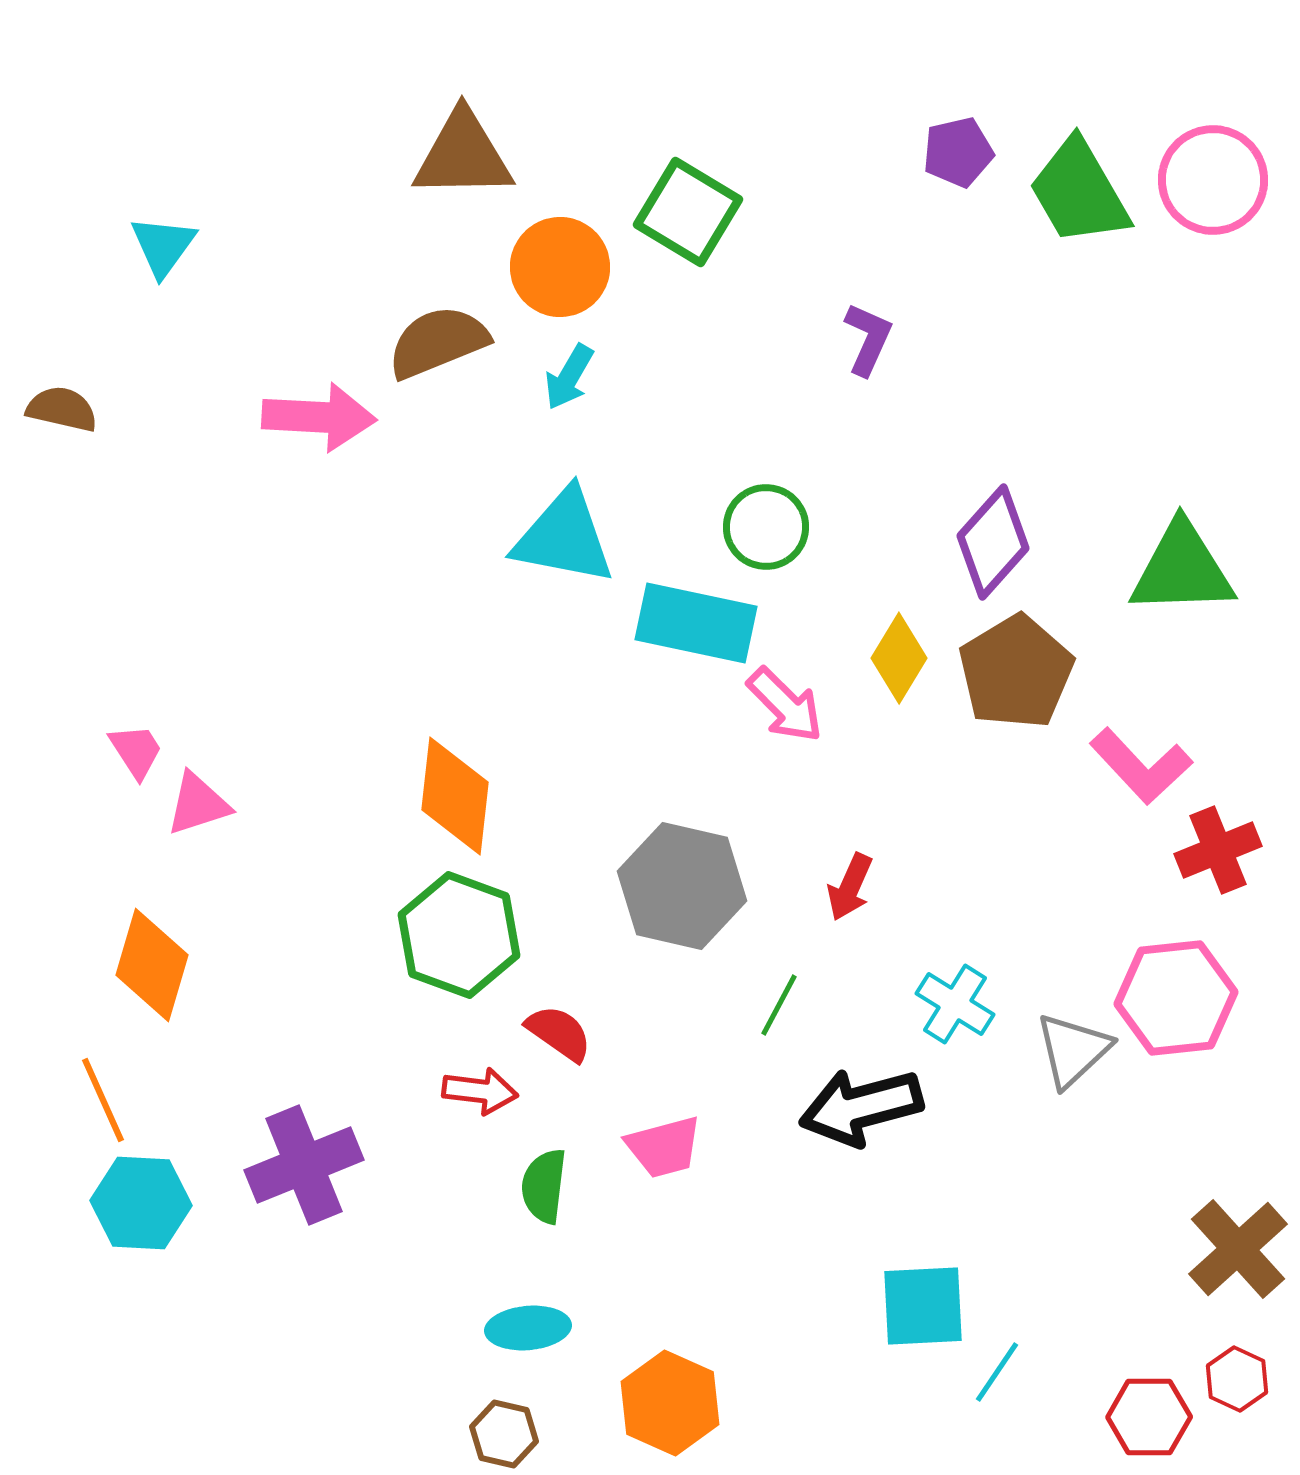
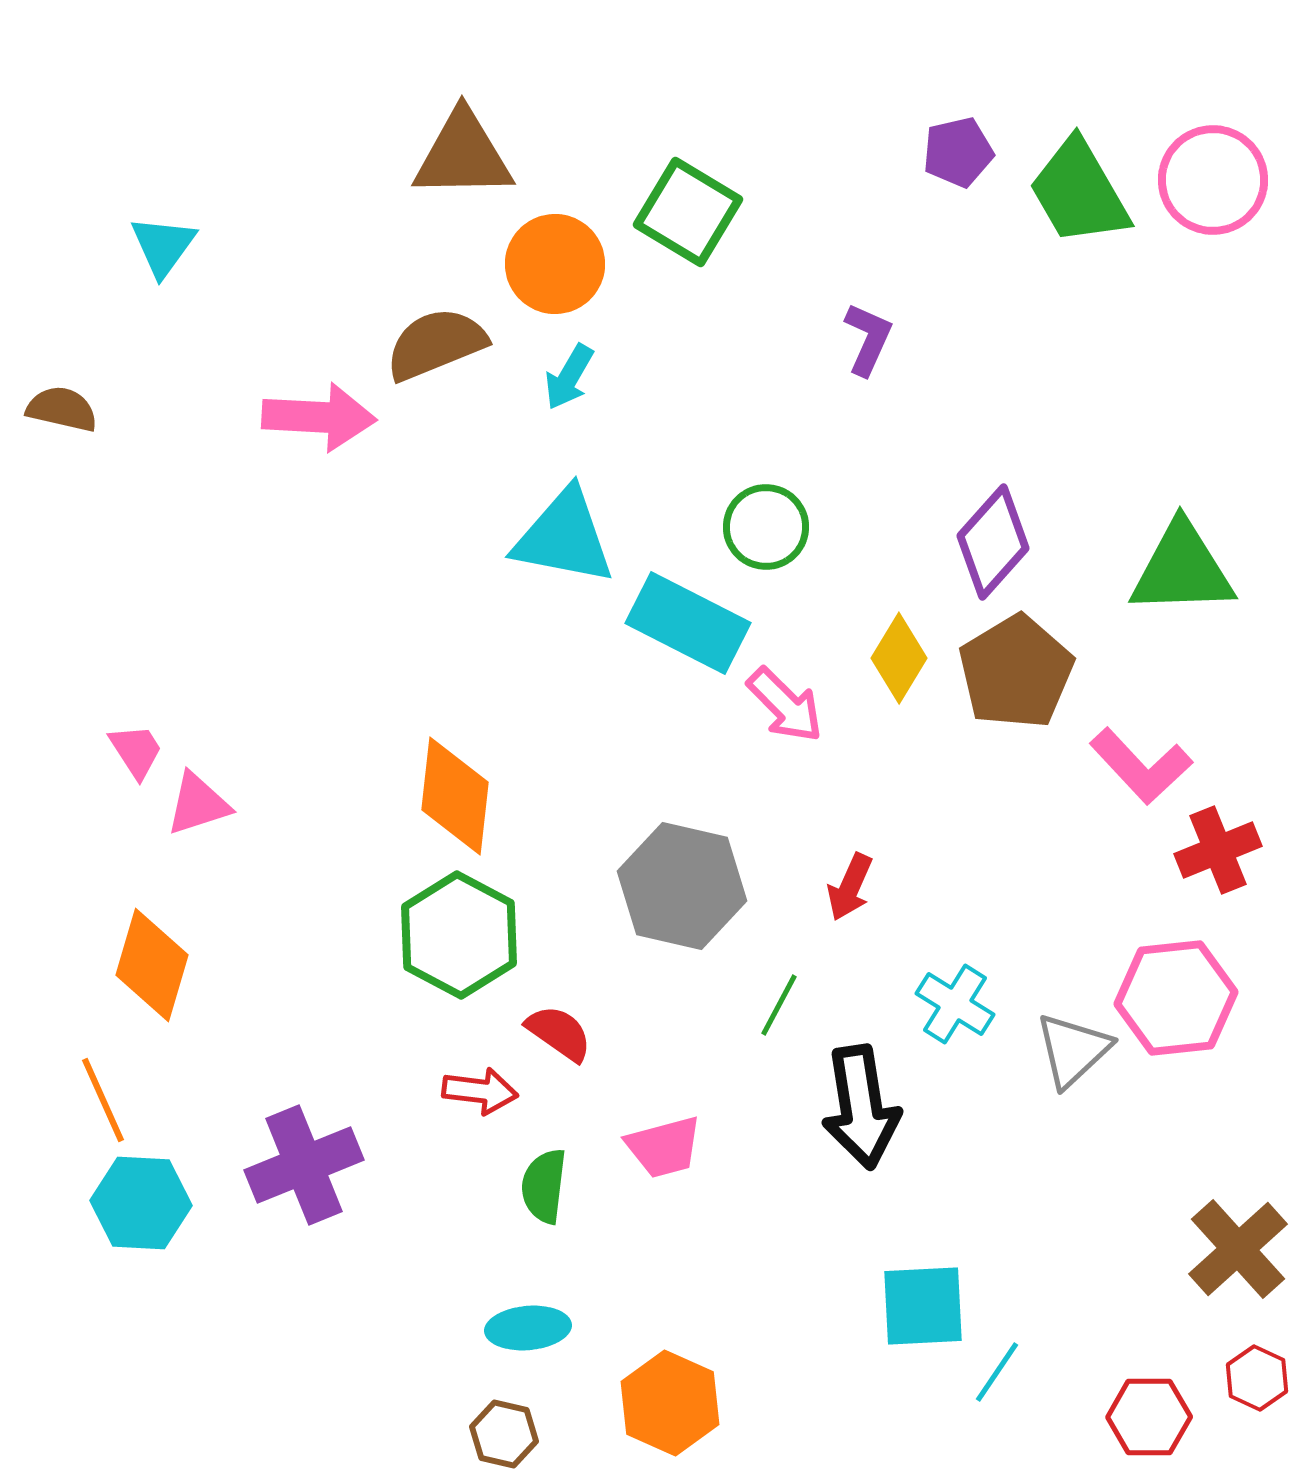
orange circle at (560, 267): moved 5 px left, 3 px up
brown semicircle at (438, 342): moved 2 px left, 2 px down
cyan rectangle at (696, 623): moved 8 px left; rotated 15 degrees clockwise
green hexagon at (459, 935): rotated 8 degrees clockwise
black arrow at (861, 1107): rotated 84 degrees counterclockwise
red hexagon at (1237, 1379): moved 20 px right, 1 px up
